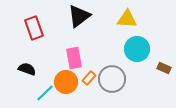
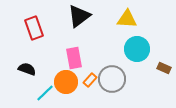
orange rectangle: moved 1 px right, 2 px down
